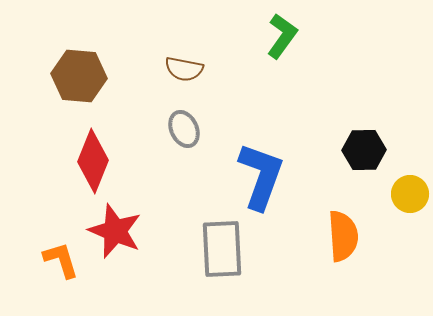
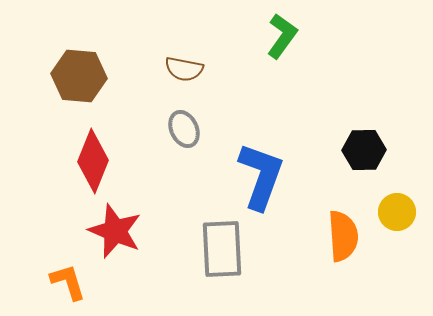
yellow circle: moved 13 px left, 18 px down
orange L-shape: moved 7 px right, 22 px down
